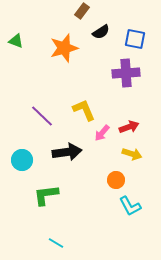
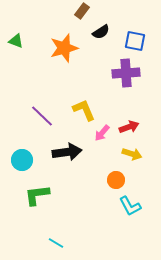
blue square: moved 2 px down
green L-shape: moved 9 px left
